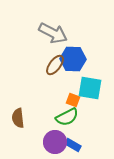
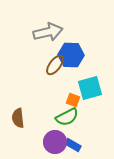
gray arrow: moved 5 px left, 1 px up; rotated 40 degrees counterclockwise
blue hexagon: moved 2 px left, 4 px up
cyan square: rotated 25 degrees counterclockwise
